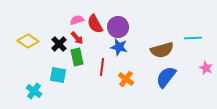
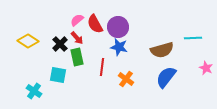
pink semicircle: rotated 24 degrees counterclockwise
black cross: moved 1 px right
